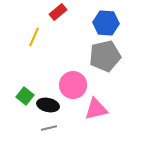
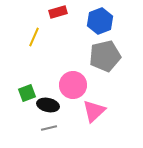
red rectangle: rotated 24 degrees clockwise
blue hexagon: moved 6 px left, 2 px up; rotated 25 degrees counterclockwise
green square: moved 2 px right, 3 px up; rotated 30 degrees clockwise
pink triangle: moved 2 px left, 2 px down; rotated 30 degrees counterclockwise
